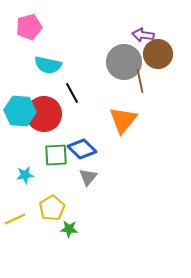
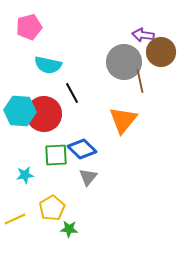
brown circle: moved 3 px right, 2 px up
